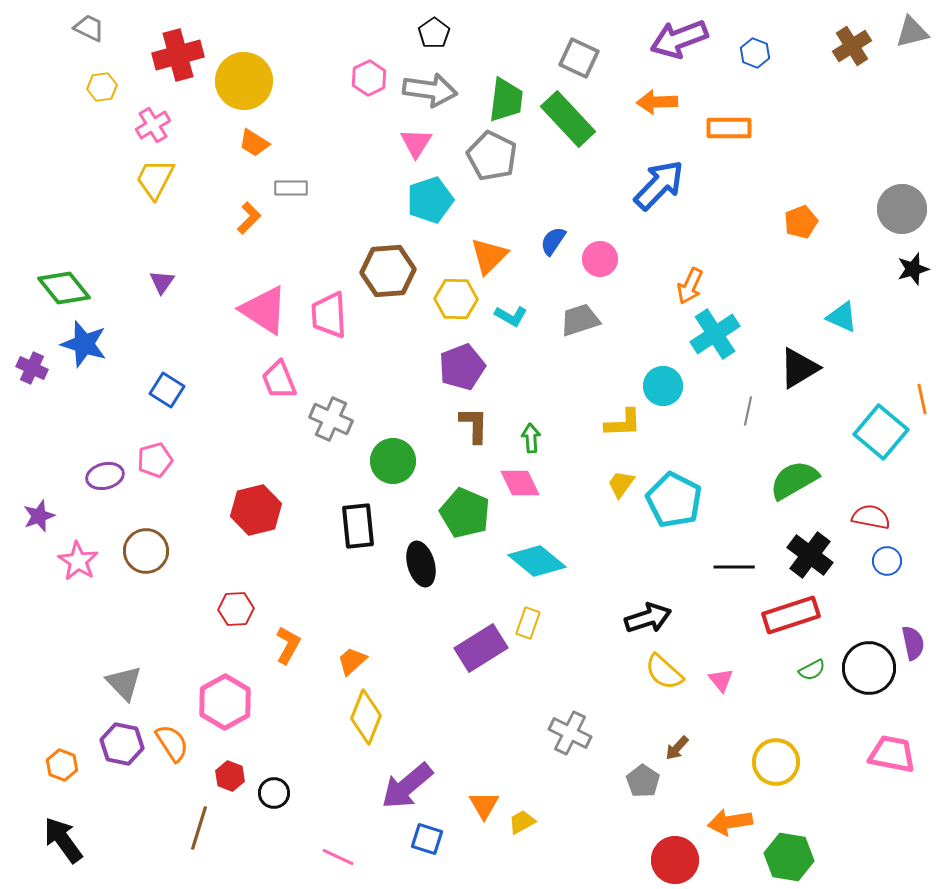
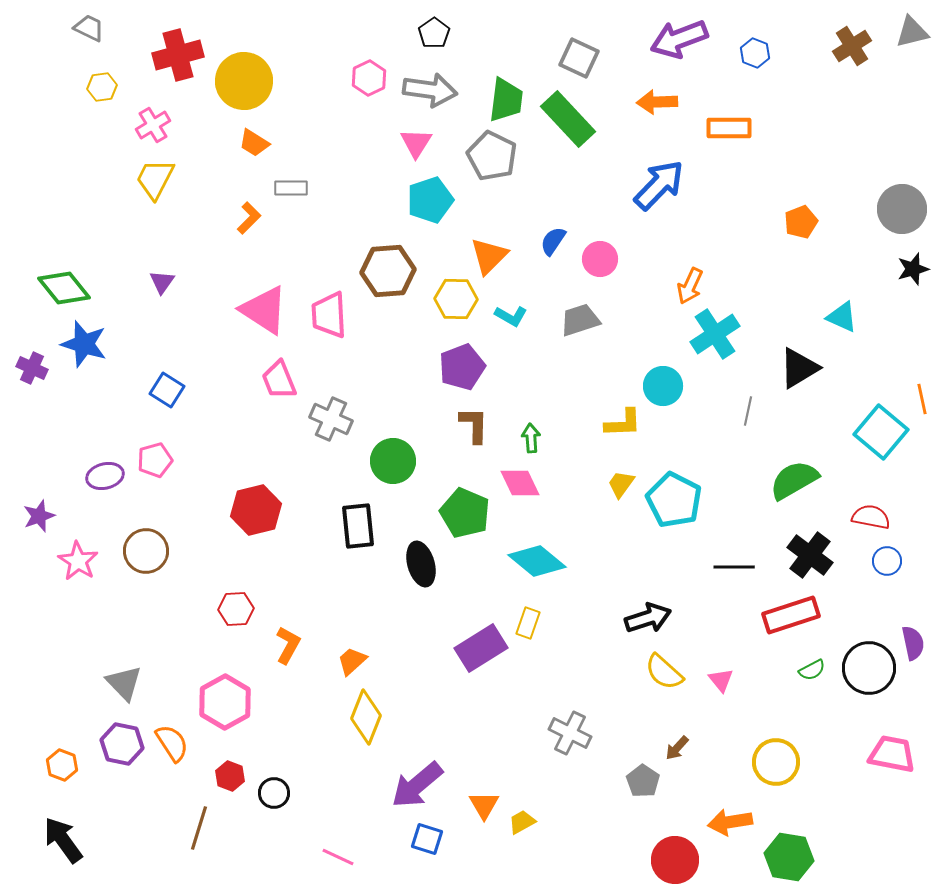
purple arrow at (407, 786): moved 10 px right, 1 px up
